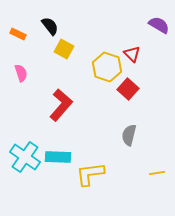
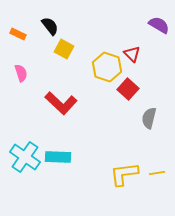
red L-shape: moved 2 px up; rotated 92 degrees clockwise
gray semicircle: moved 20 px right, 17 px up
yellow L-shape: moved 34 px right
